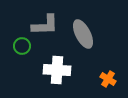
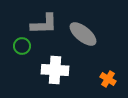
gray L-shape: moved 1 px left, 1 px up
gray ellipse: rotated 24 degrees counterclockwise
white cross: moved 2 px left
